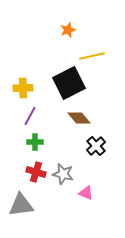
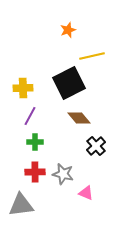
red cross: moved 1 px left; rotated 18 degrees counterclockwise
